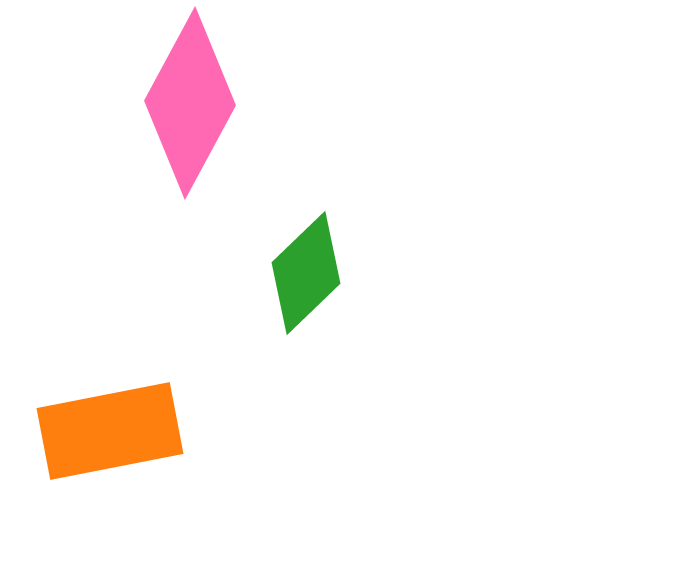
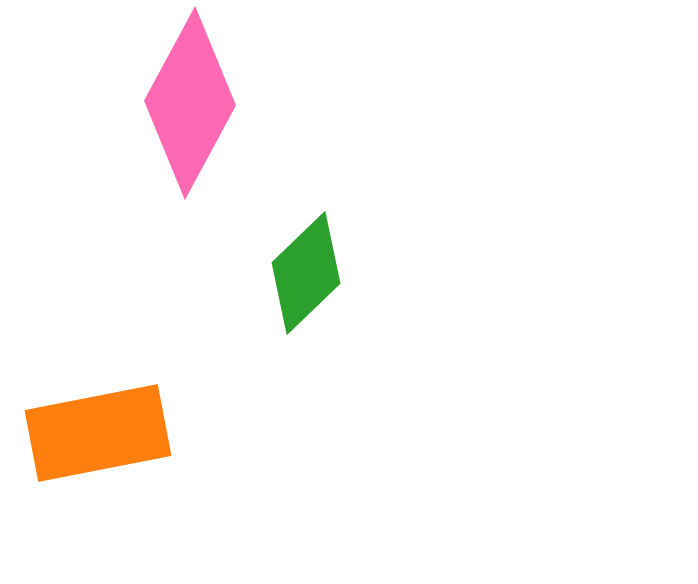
orange rectangle: moved 12 px left, 2 px down
